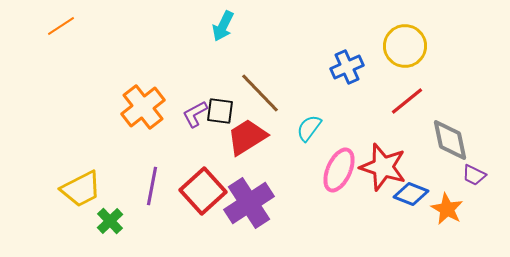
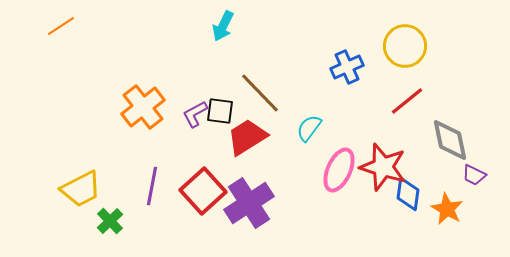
blue diamond: moved 3 px left; rotated 76 degrees clockwise
